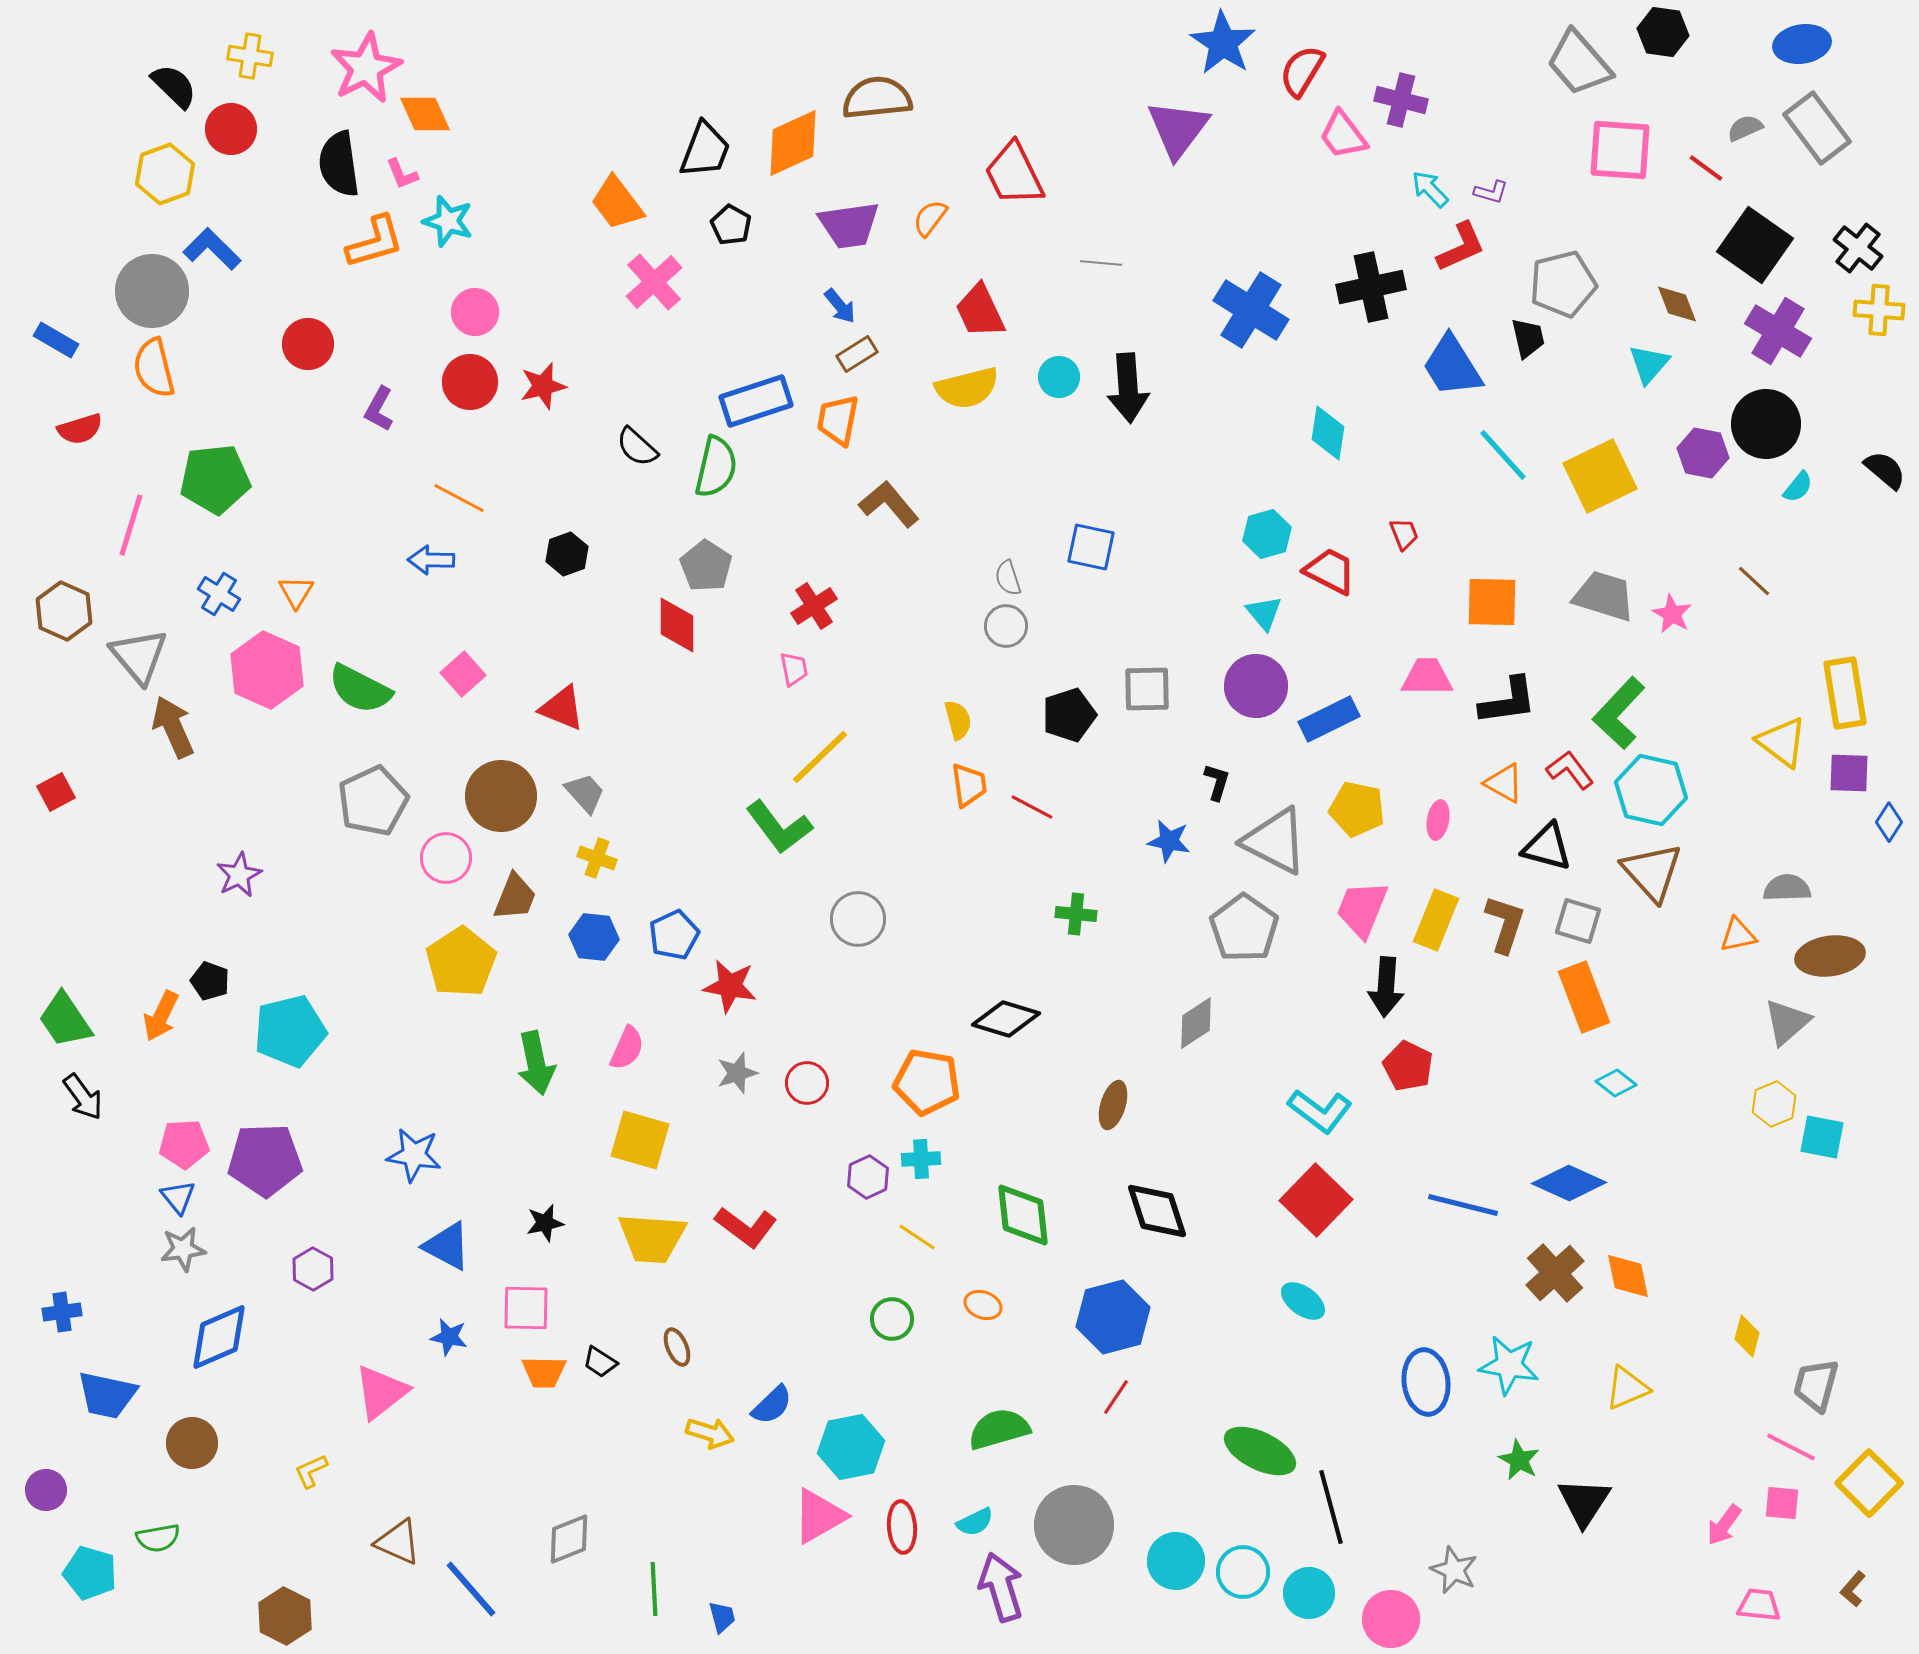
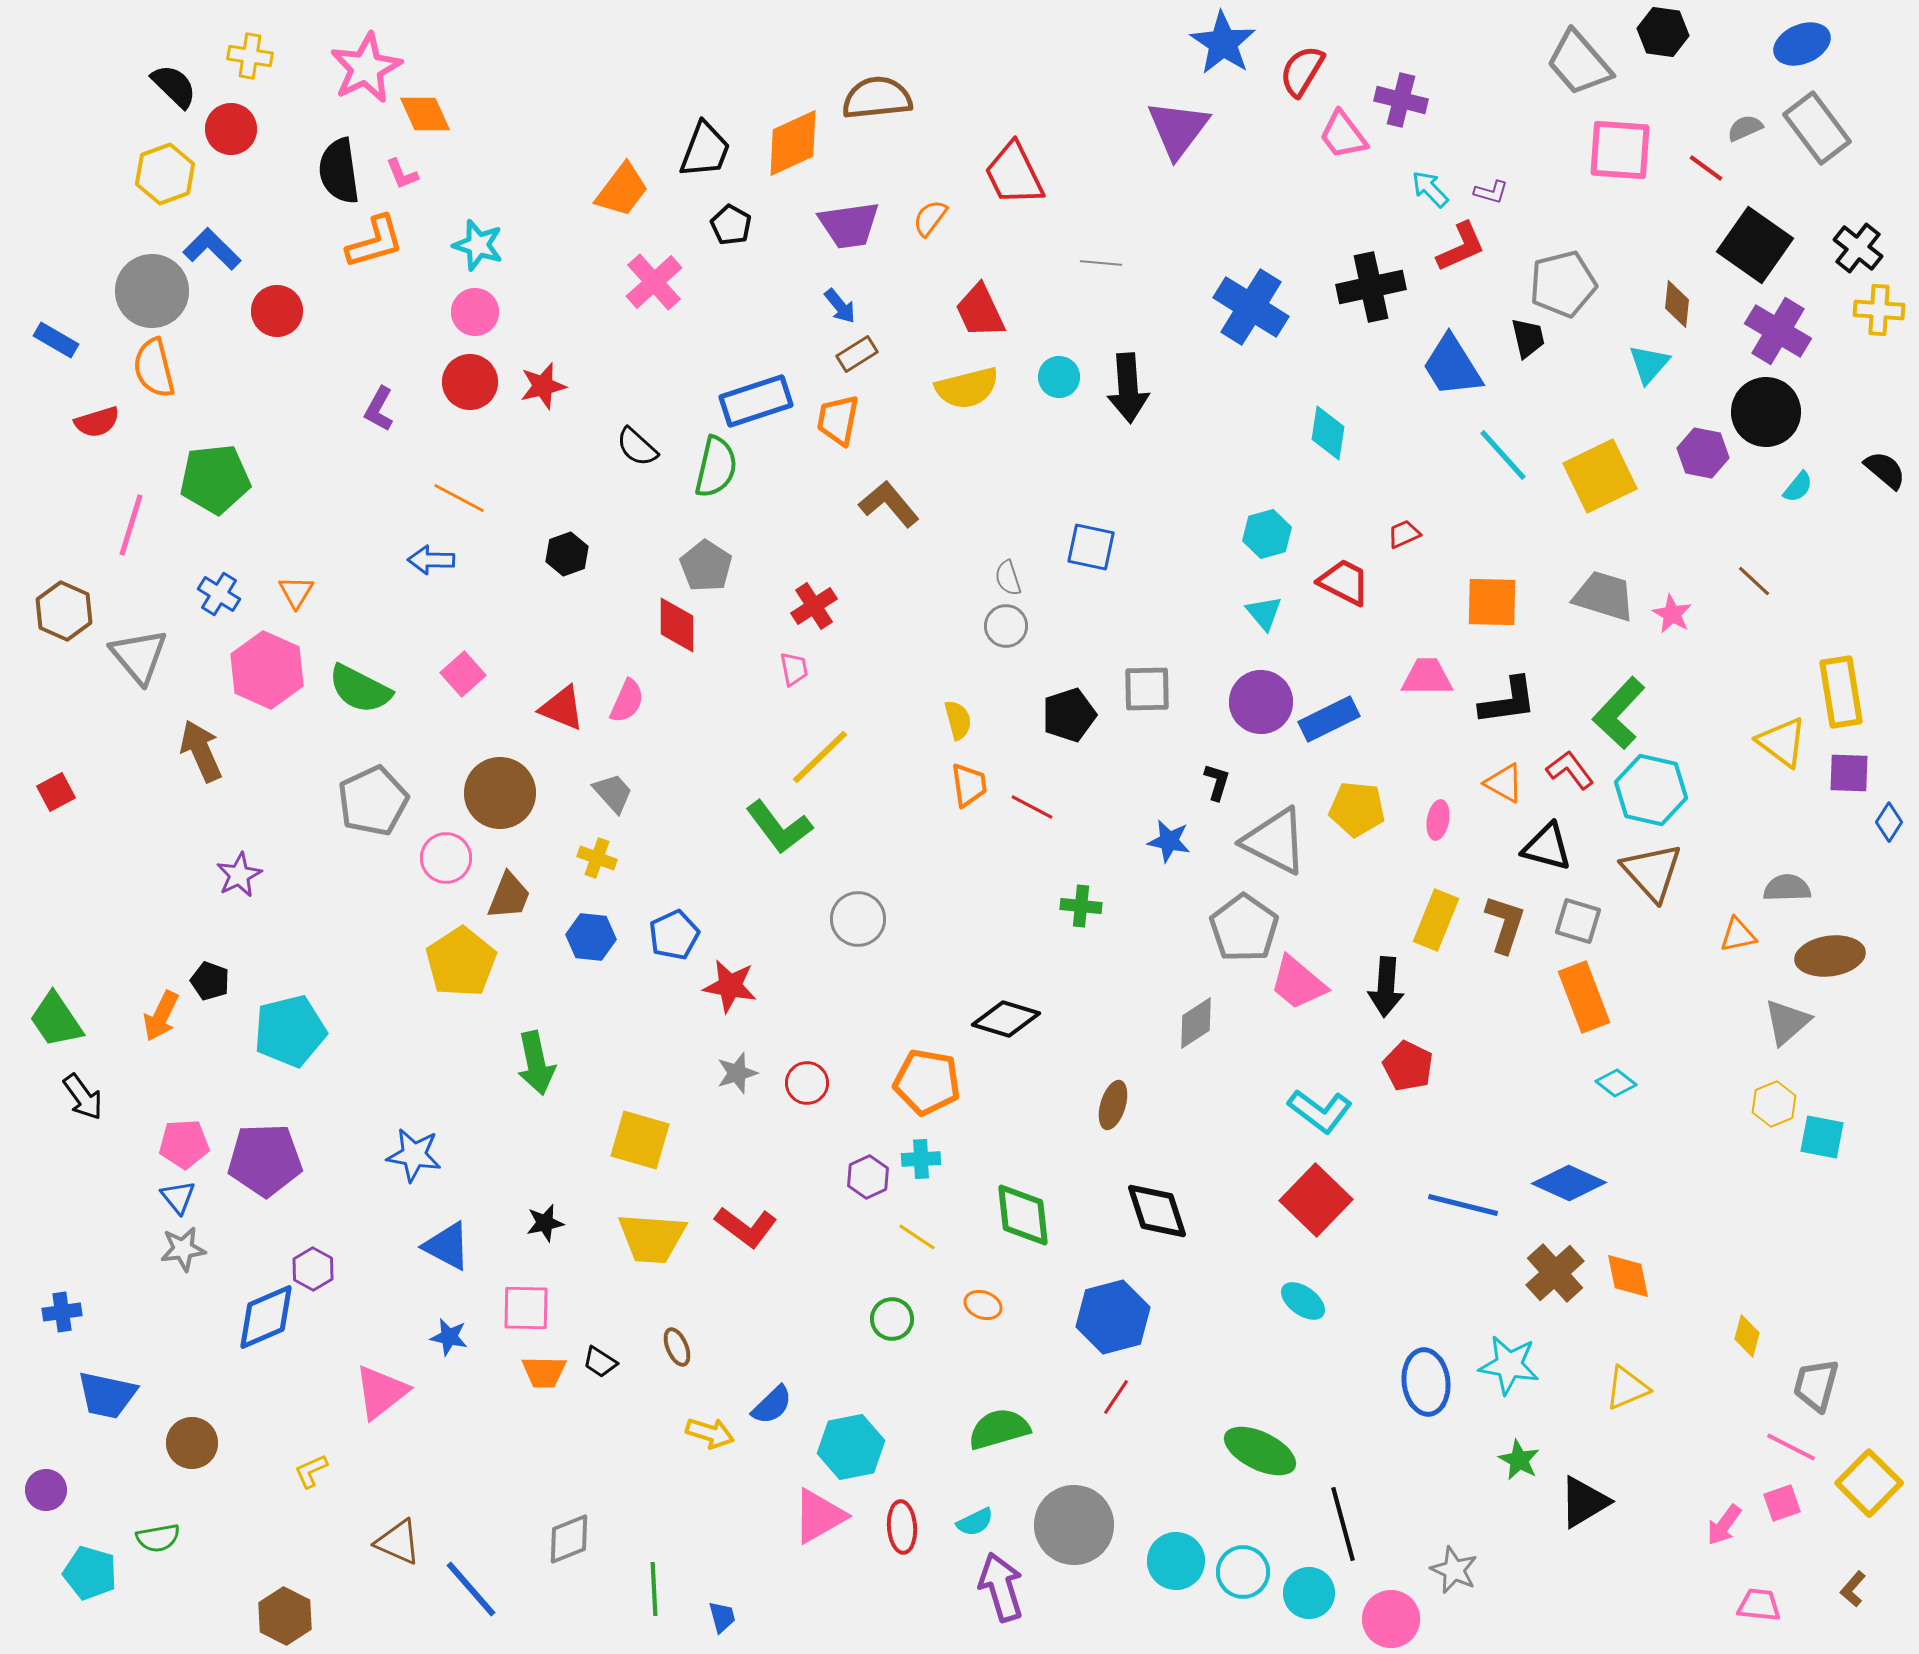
blue ellipse at (1802, 44): rotated 14 degrees counterclockwise
black semicircle at (339, 164): moved 7 px down
orange trapezoid at (617, 203): moved 5 px right, 13 px up; rotated 106 degrees counterclockwise
cyan star at (448, 221): moved 30 px right, 24 px down
brown diamond at (1677, 304): rotated 27 degrees clockwise
blue cross at (1251, 310): moved 3 px up
red circle at (308, 344): moved 31 px left, 33 px up
black circle at (1766, 424): moved 12 px up
red semicircle at (80, 429): moved 17 px right, 7 px up
red trapezoid at (1404, 534): rotated 92 degrees counterclockwise
red trapezoid at (1330, 571): moved 14 px right, 11 px down
purple circle at (1256, 686): moved 5 px right, 16 px down
yellow rectangle at (1845, 693): moved 4 px left, 1 px up
brown arrow at (173, 727): moved 28 px right, 24 px down
gray trapezoid at (585, 793): moved 28 px right
brown circle at (501, 796): moved 1 px left, 3 px up
yellow pentagon at (1357, 809): rotated 6 degrees counterclockwise
brown trapezoid at (515, 897): moved 6 px left, 1 px up
pink trapezoid at (1362, 909): moved 64 px left, 74 px down; rotated 72 degrees counterclockwise
green cross at (1076, 914): moved 5 px right, 8 px up
blue hexagon at (594, 937): moved 3 px left
green trapezoid at (65, 1020): moved 9 px left
pink semicircle at (627, 1048): moved 347 px up
blue diamond at (219, 1337): moved 47 px right, 20 px up
black triangle at (1584, 1502): rotated 26 degrees clockwise
pink square at (1782, 1503): rotated 24 degrees counterclockwise
black line at (1331, 1507): moved 12 px right, 17 px down
